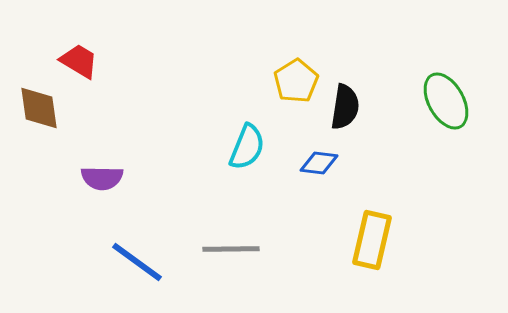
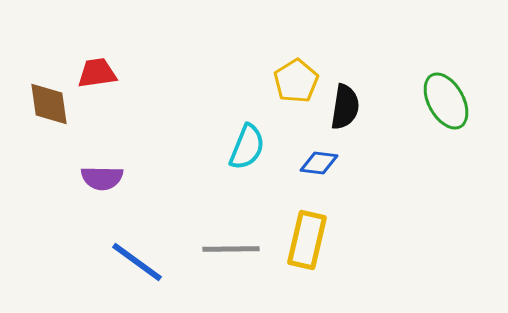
red trapezoid: moved 18 px right, 12 px down; rotated 39 degrees counterclockwise
brown diamond: moved 10 px right, 4 px up
yellow rectangle: moved 65 px left
